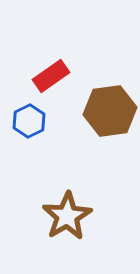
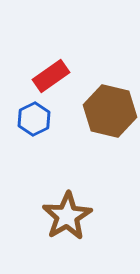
brown hexagon: rotated 21 degrees clockwise
blue hexagon: moved 5 px right, 2 px up
